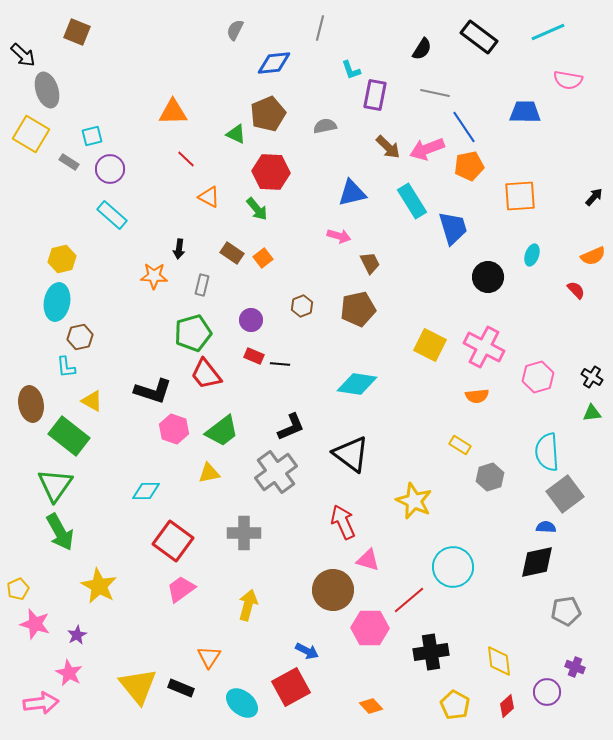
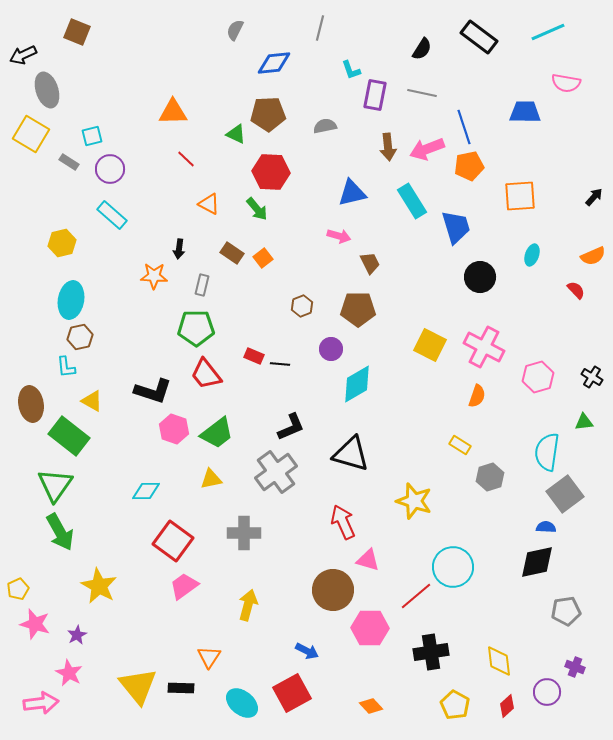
black arrow at (23, 55): rotated 112 degrees clockwise
pink semicircle at (568, 80): moved 2 px left, 3 px down
gray line at (435, 93): moved 13 px left
brown pentagon at (268, 114): rotated 20 degrees clockwise
blue line at (464, 127): rotated 16 degrees clockwise
brown arrow at (388, 147): rotated 40 degrees clockwise
orange triangle at (209, 197): moved 7 px down
blue trapezoid at (453, 228): moved 3 px right, 1 px up
yellow hexagon at (62, 259): moved 16 px up
black circle at (488, 277): moved 8 px left
cyan ellipse at (57, 302): moved 14 px right, 2 px up
brown pentagon at (358, 309): rotated 12 degrees clockwise
purple circle at (251, 320): moved 80 px right, 29 px down
green pentagon at (193, 333): moved 3 px right, 5 px up; rotated 15 degrees clockwise
cyan diamond at (357, 384): rotated 39 degrees counterclockwise
orange semicircle at (477, 396): rotated 65 degrees counterclockwise
green triangle at (592, 413): moved 8 px left, 9 px down
green trapezoid at (222, 431): moved 5 px left, 2 px down
cyan semicircle at (547, 452): rotated 12 degrees clockwise
black triangle at (351, 454): rotated 21 degrees counterclockwise
yellow triangle at (209, 473): moved 2 px right, 6 px down
yellow star at (414, 501): rotated 6 degrees counterclockwise
pink trapezoid at (181, 589): moved 3 px right, 3 px up
red line at (409, 600): moved 7 px right, 4 px up
red square at (291, 687): moved 1 px right, 6 px down
black rectangle at (181, 688): rotated 20 degrees counterclockwise
